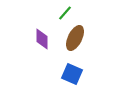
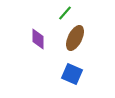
purple diamond: moved 4 px left
